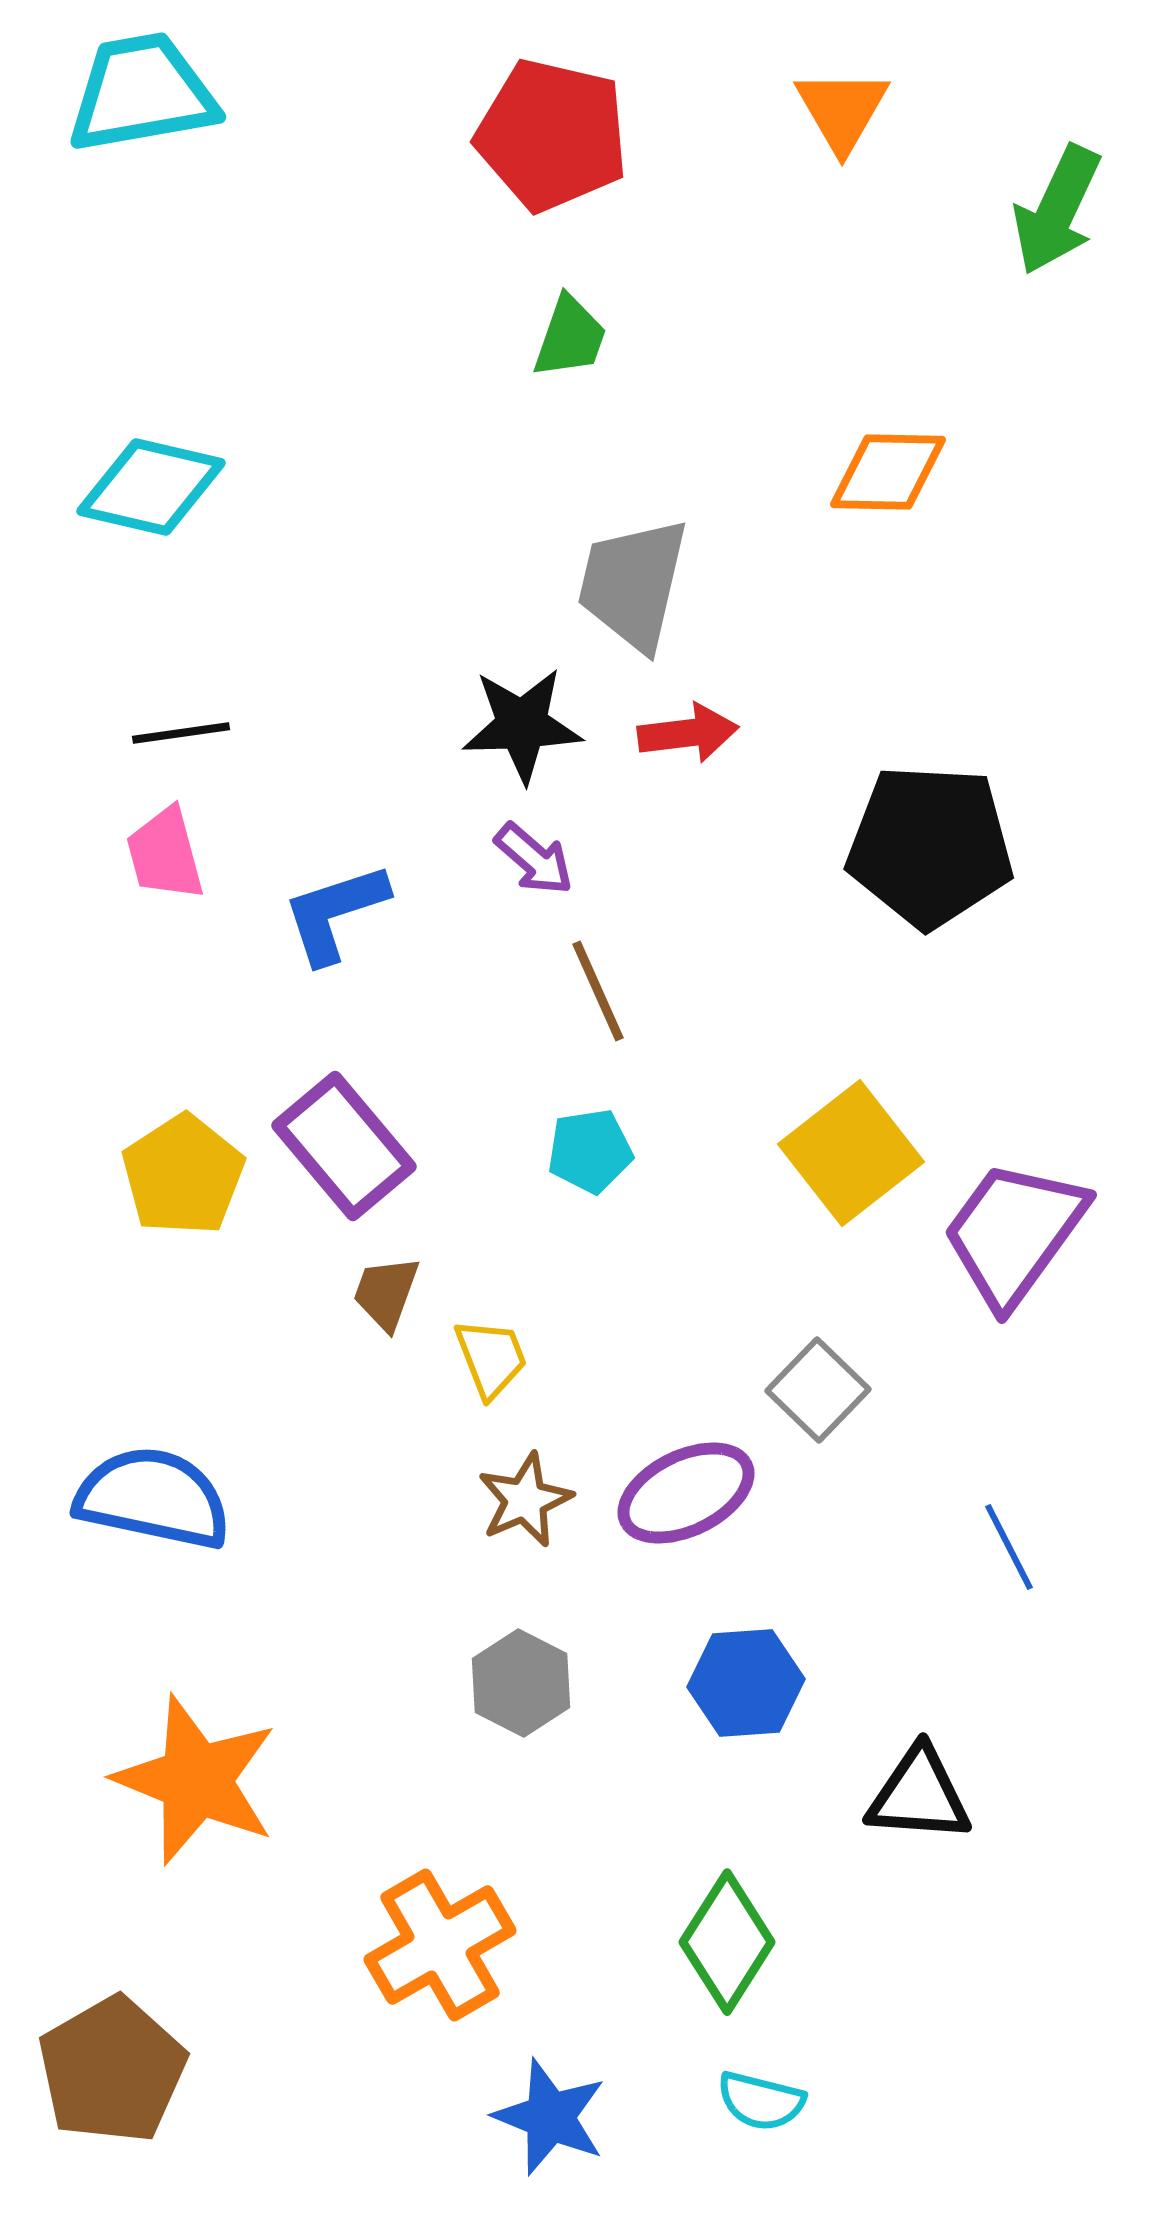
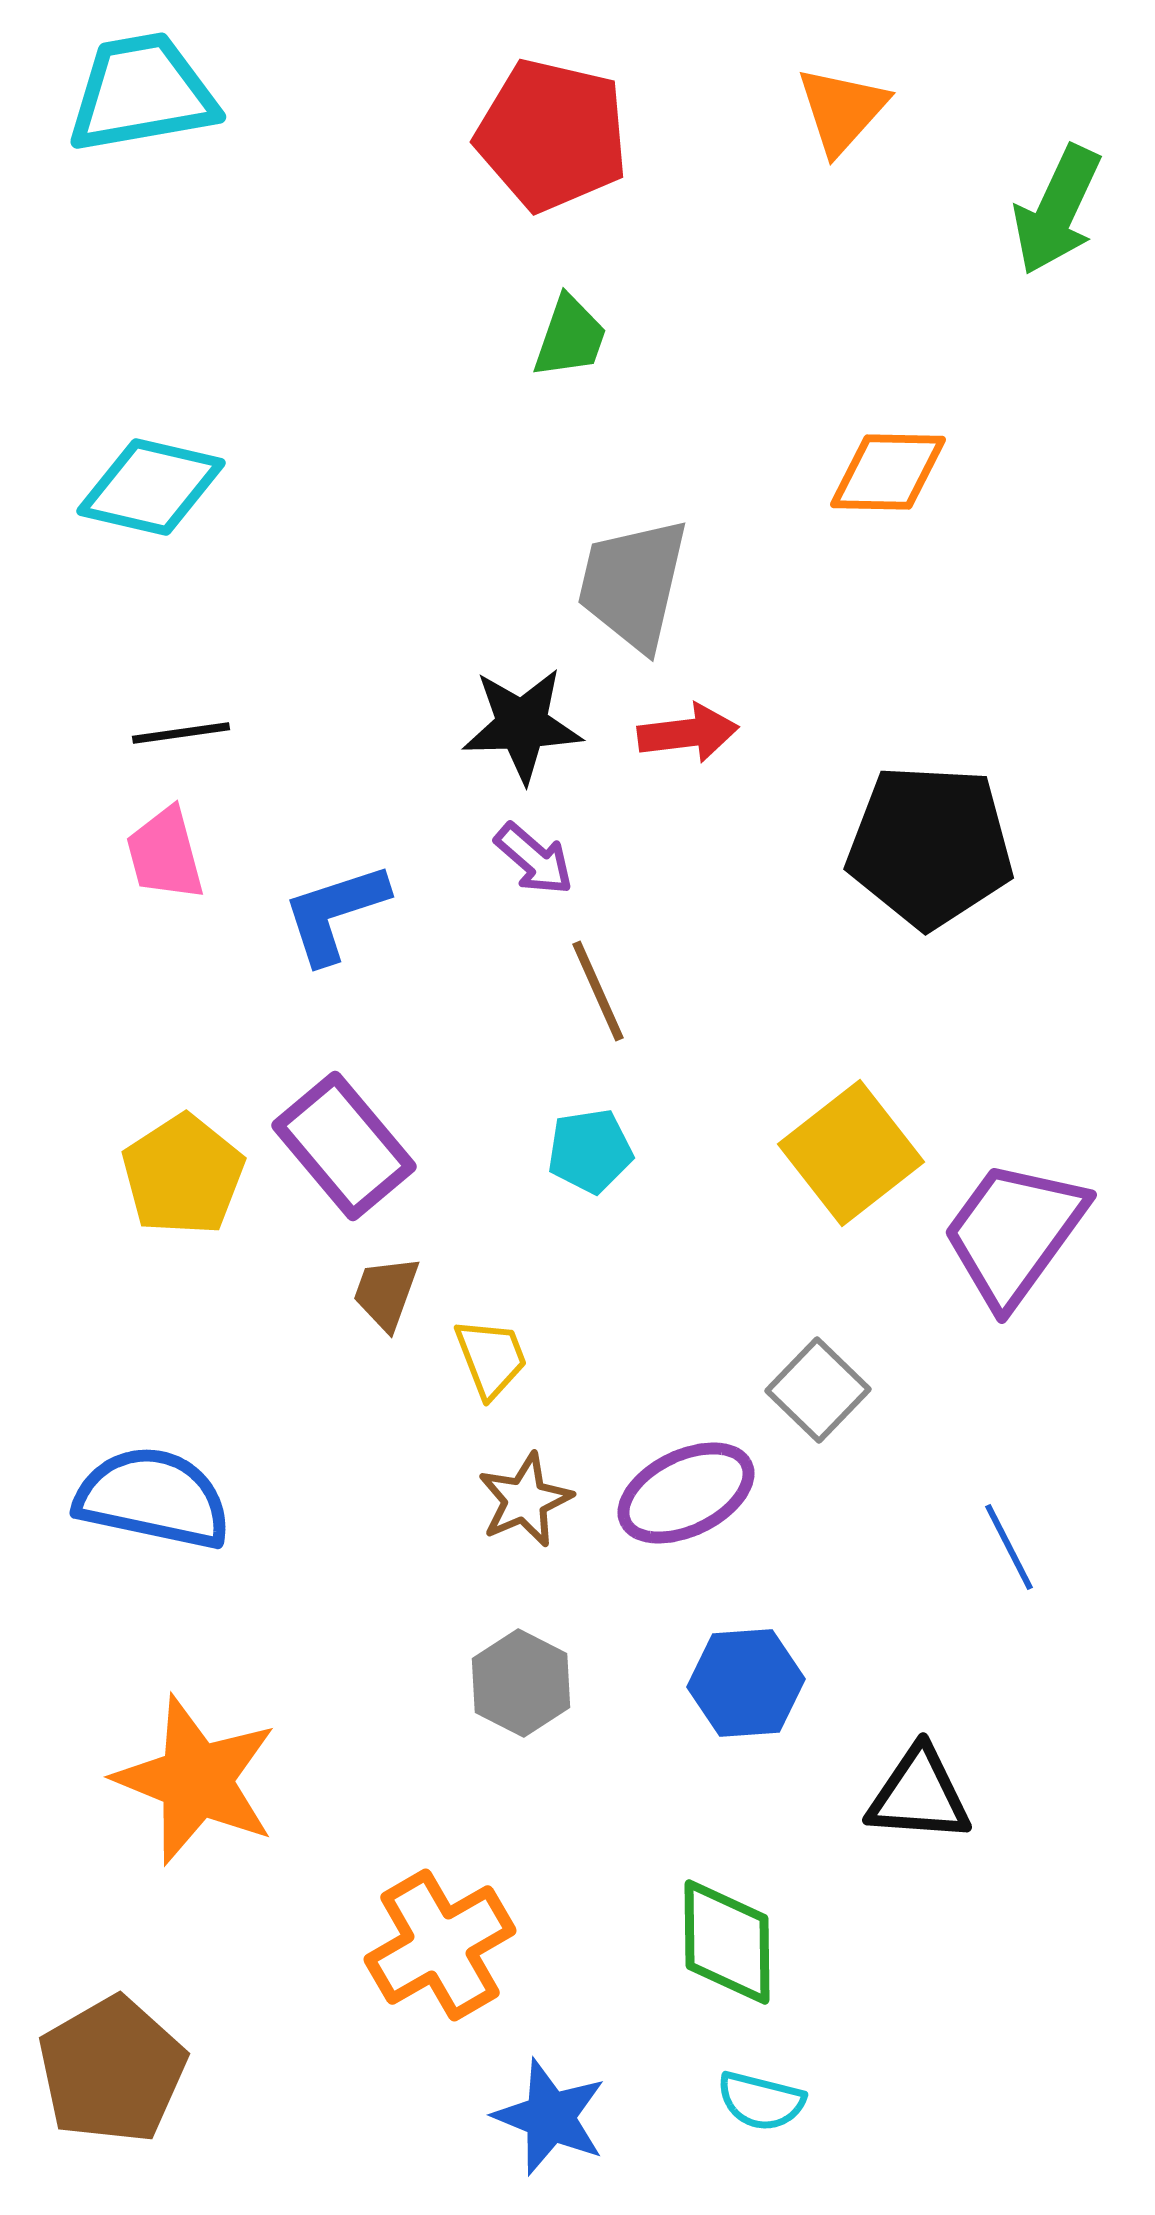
orange triangle: rotated 12 degrees clockwise
green diamond: rotated 33 degrees counterclockwise
